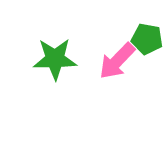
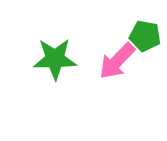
green pentagon: moved 2 px left, 3 px up
